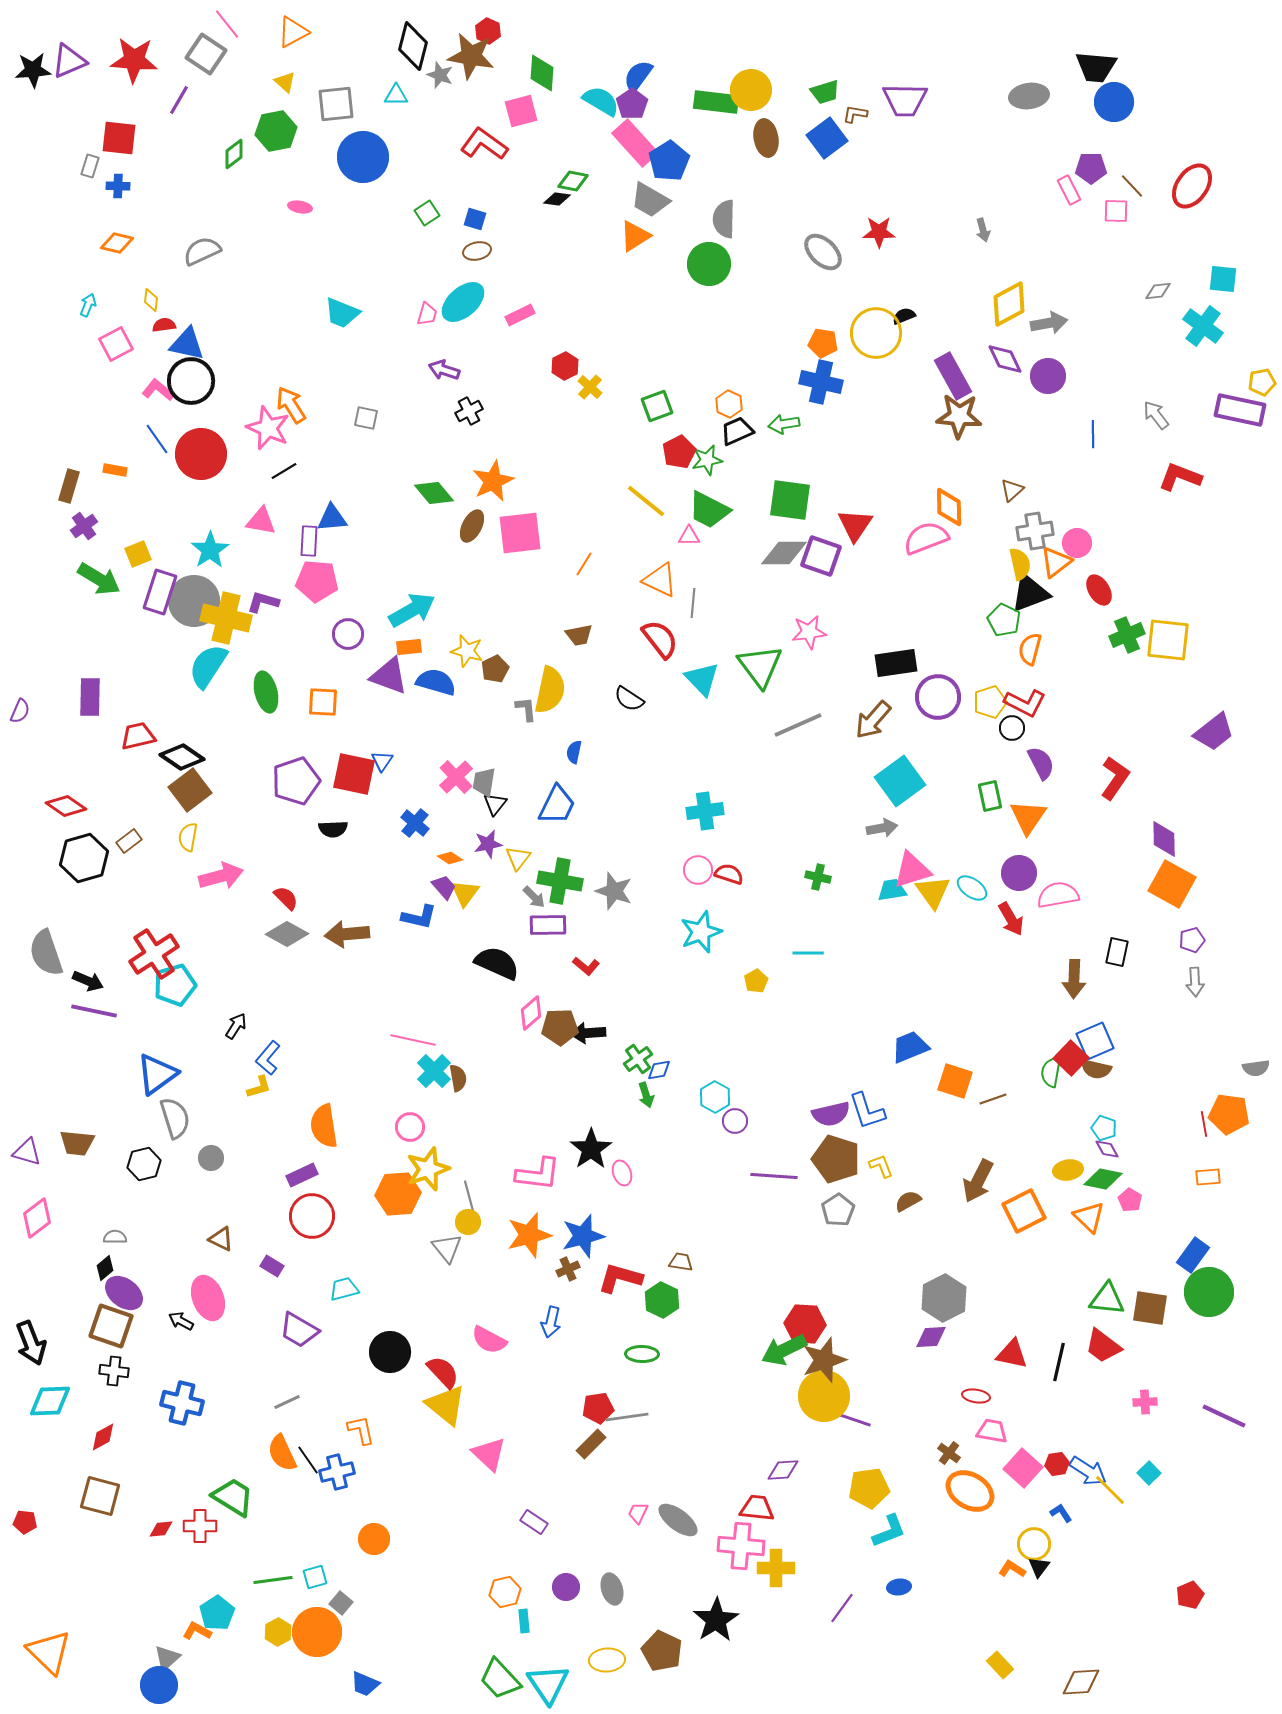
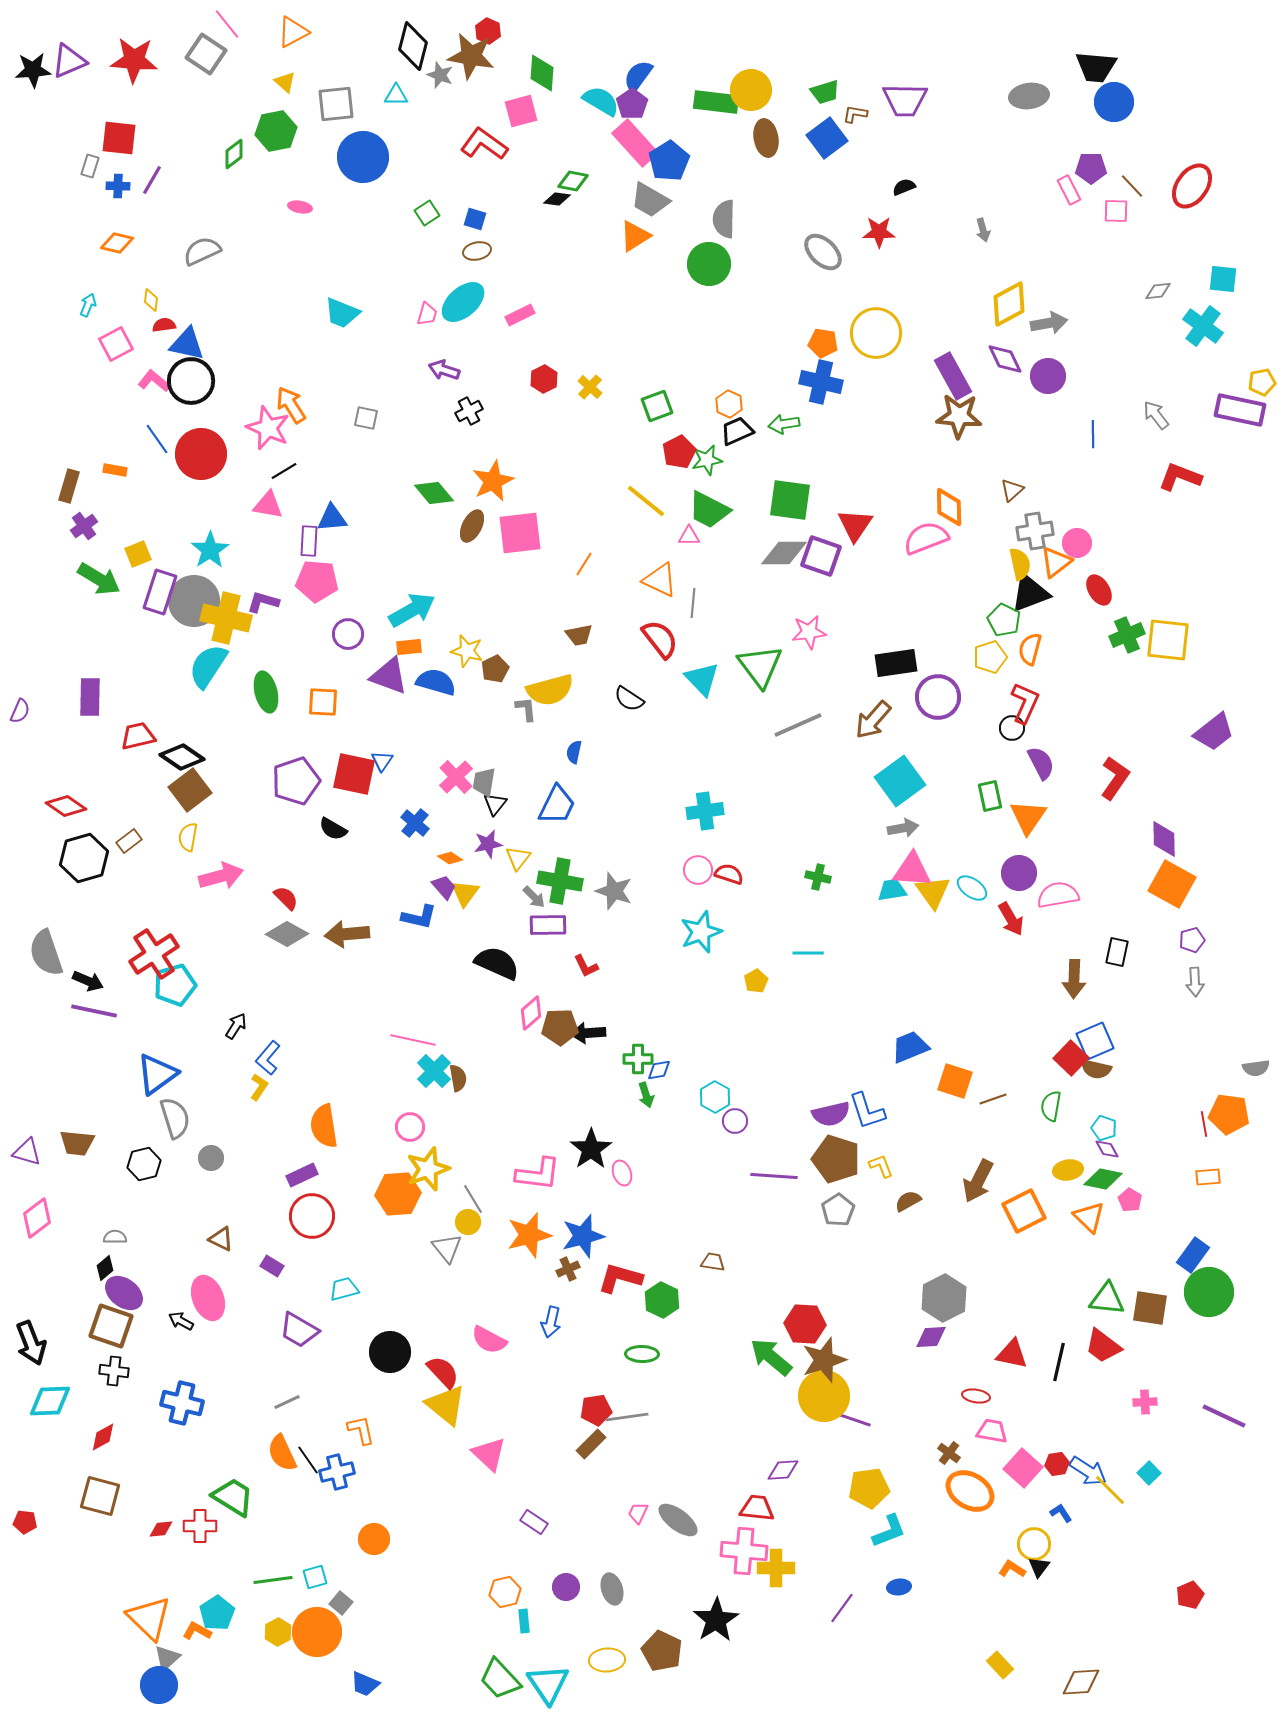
purple line at (179, 100): moved 27 px left, 80 px down
black semicircle at (904, 316): moved 129 px up
red hexagon at (565, 366): moved 21 px left, 13 px down
pink L-shape at (158, 390): moved 4 px left, 9 px up
pink triangle at (261, 521): moved 7 px right, 16 px up
yellow semicircle at (550, 690): rotated 63 degrees clockwise
yellow pentagon at (990, 702): moved 45 px up
red L-shape at (1025, 703): rotated 93 degrees counterclockwise
gray arrow at (882, 828): moved 21 px right
black semicircle at (333, 829): rotated 32 degrees clockwise
pink triangle at (912, 870): rotated 21 degrees clockwise
red L-shape at (586, 966): rotated 24 degrees clockwise
green cross at (638, 1059): rotated 36 degrees clockwise
green semicircle at (1051, 1072): moved 34 px down
yellow L-shape at (259, 1087): rotated 40 degrees counterclockwise
gray line at (469, 1196): moved 4 px right, 3 px down; rotated 16 degrees counterclockwise
brown trapezoid at (681, 1262): moved 32 px right
green arrow at (784, 1350): moved 13 px left, 7 px down; rotated 66 degrees clockwise
red pentagon at (598, 1408): moved 2 px left, 2 px down
pink cross at (741, 1546): moved 3 px right, 5 px down
orange triangle at (49, 1652): moved 100 px right, 34 px up
